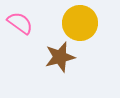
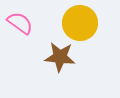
brown star: rotated 20 degrees clockwise
